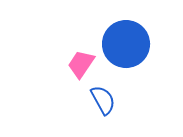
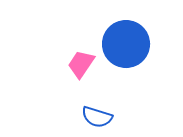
blue semicircle: moved 6 px left, 17 px down; rotated 136 degrees clockwise
